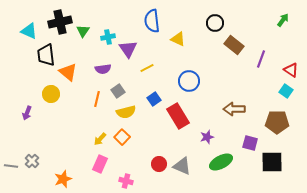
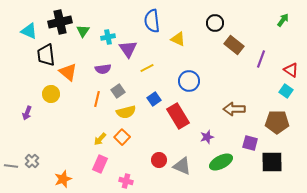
red circle: moved 4 px up
